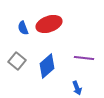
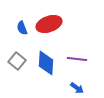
blue semicircle: moved 1 px left
purple line: moved 7 px left, 1 px down
blue diamond: moved 1 px left, 3 px up; rotated 45 degrees counterclockwise
blue arrow: rotated 32 degrees counterclockwise
